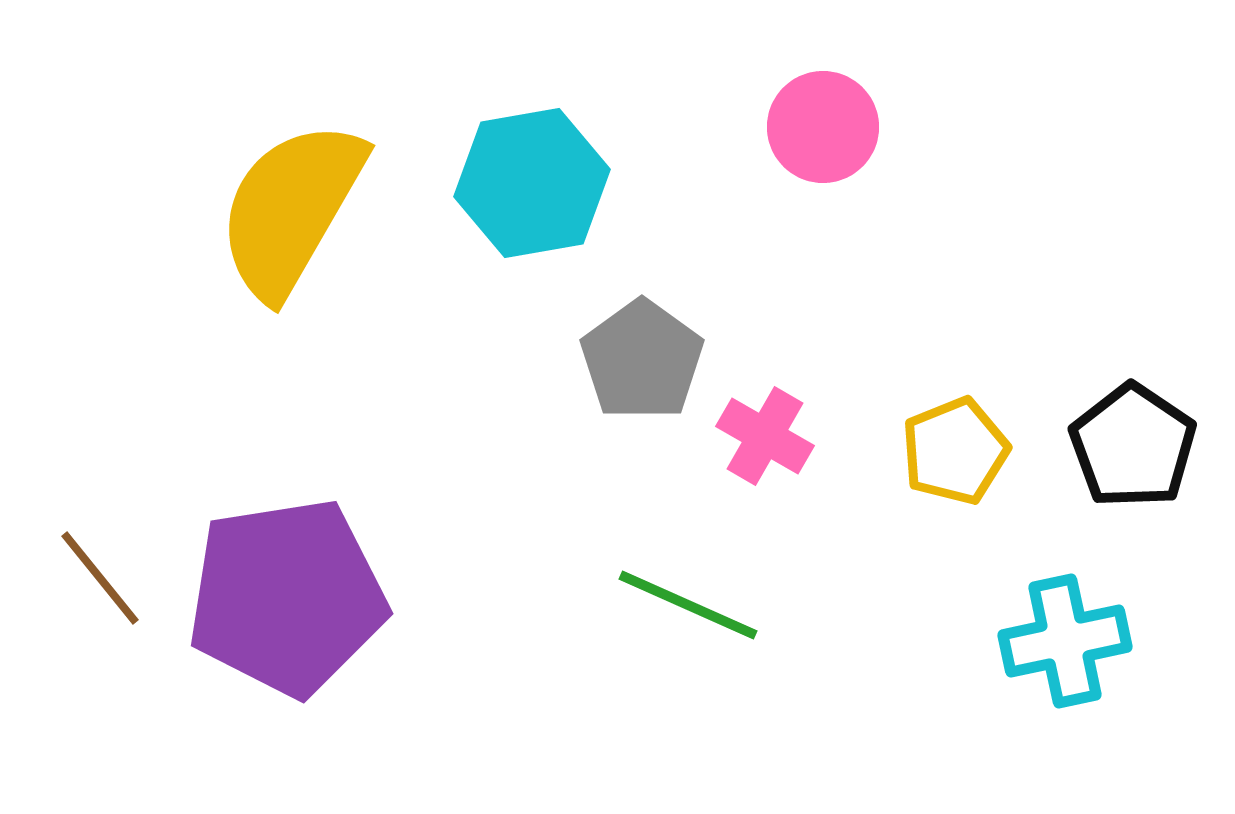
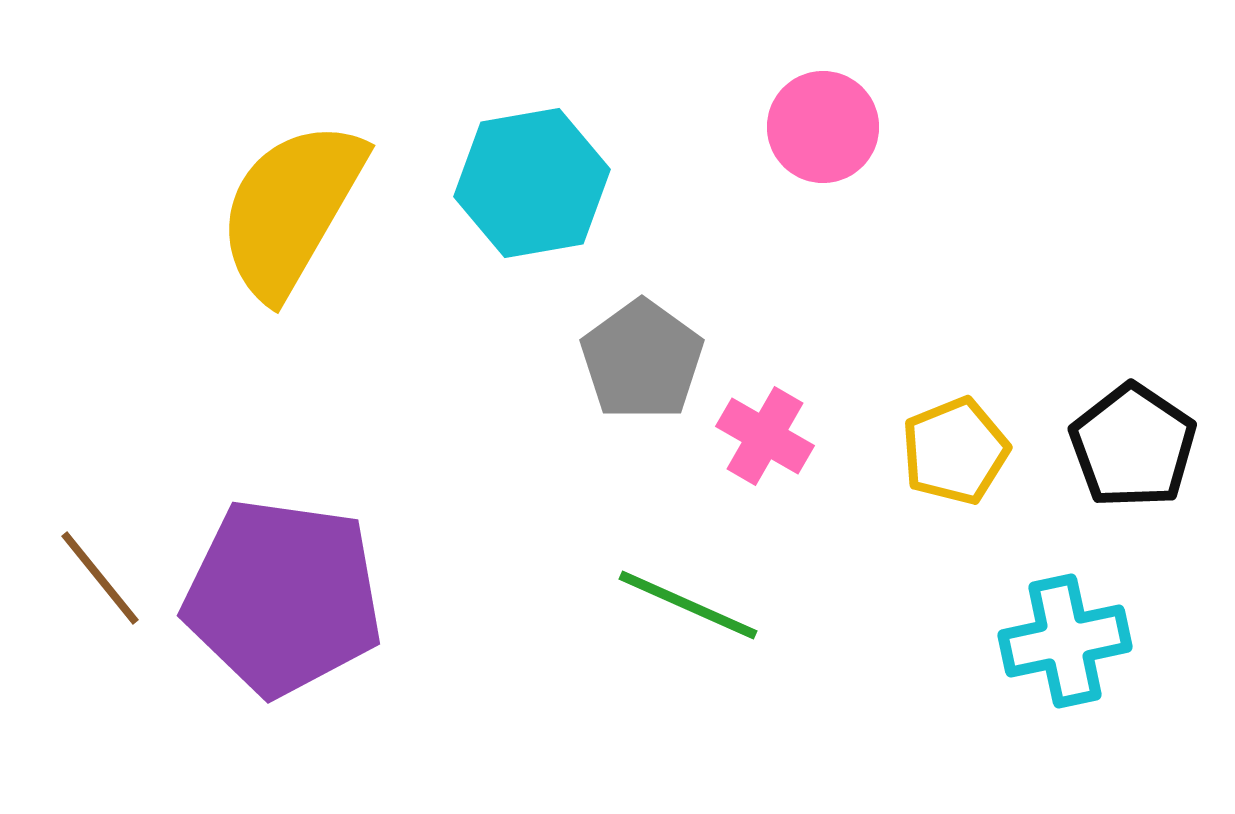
purple pentagon: moved 4 px left; rotated 17 degrees clockwise
